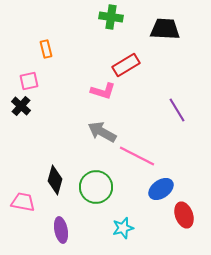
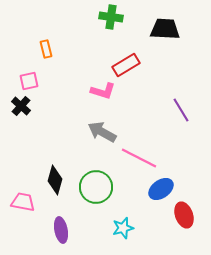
purple line: moved 4 px right
pink line: moved 2 px right, 2 px down
